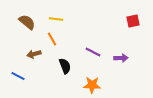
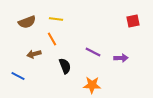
brown semicircle: rotated 120 degrees clockwise
